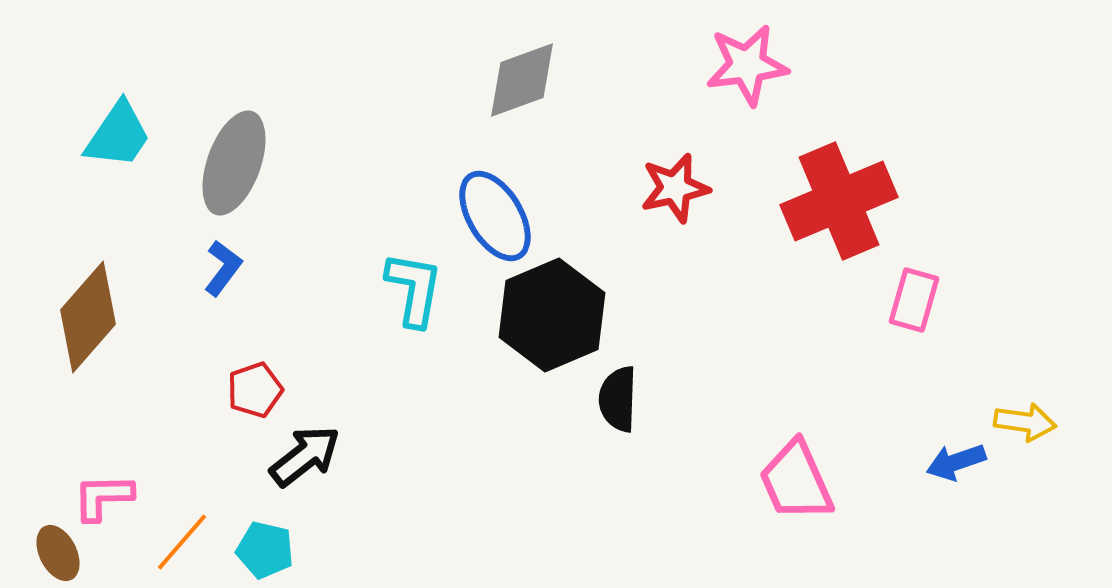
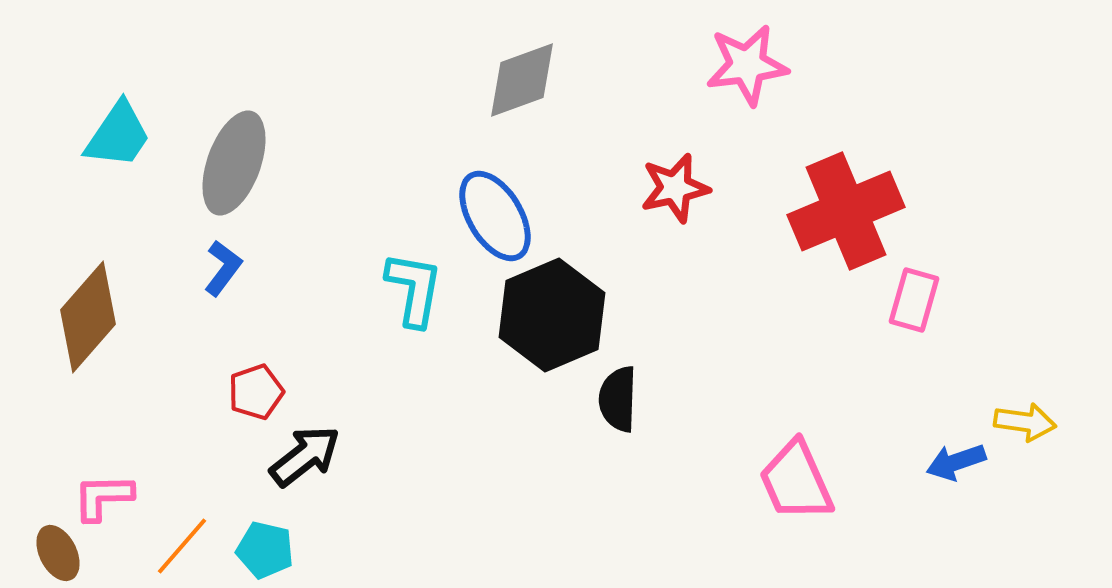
red cross: moved 7 px right, 10 px down
red pentagon: moved 1 px right, 2 px down
orange line: moved 4 px down
